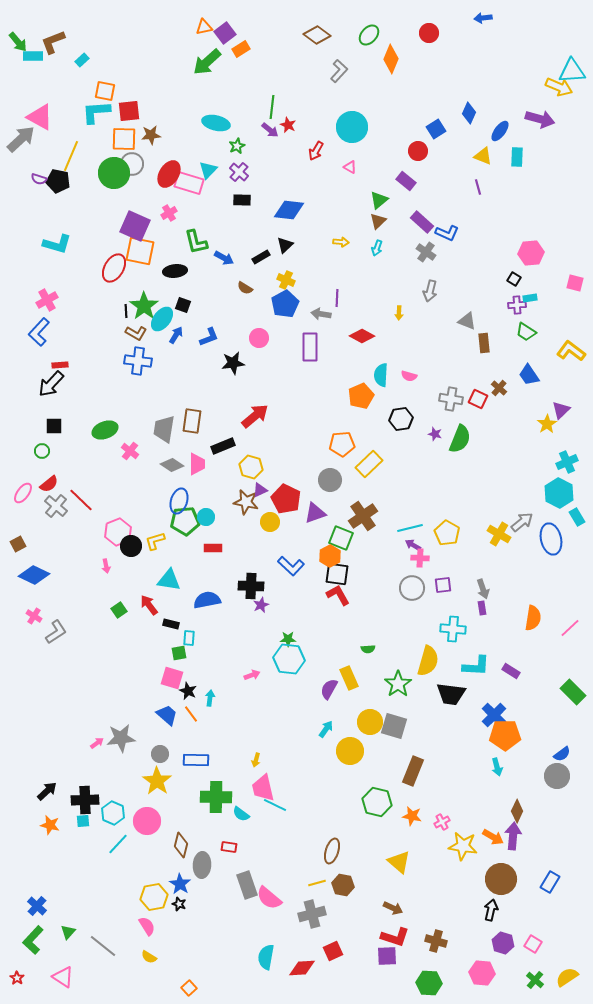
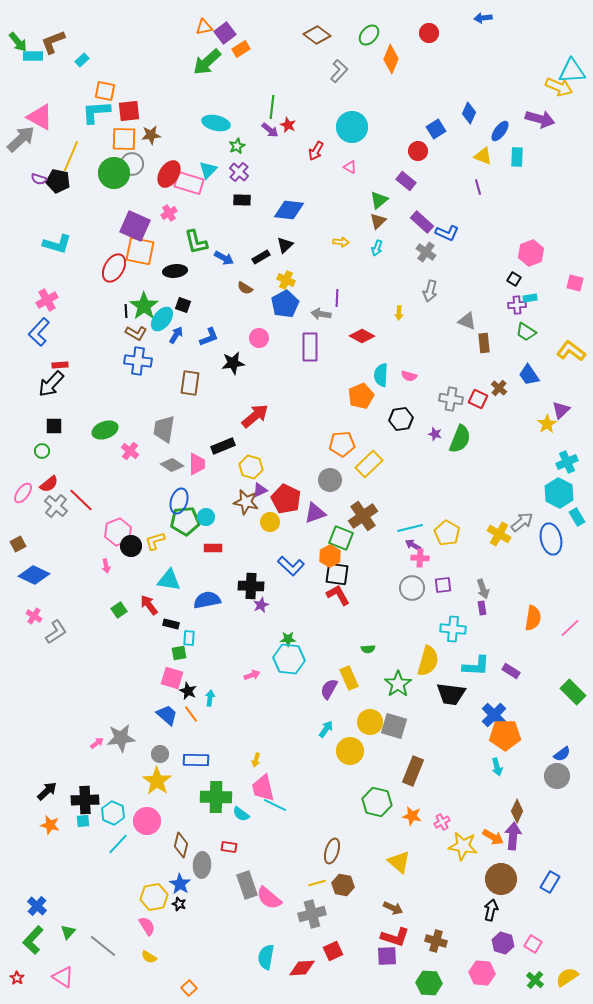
pink hexagon at (531, 253): rotated 15 degrees counterclockwise
brown rectangle at (192, 421): moved 2 px left, 38 px up
